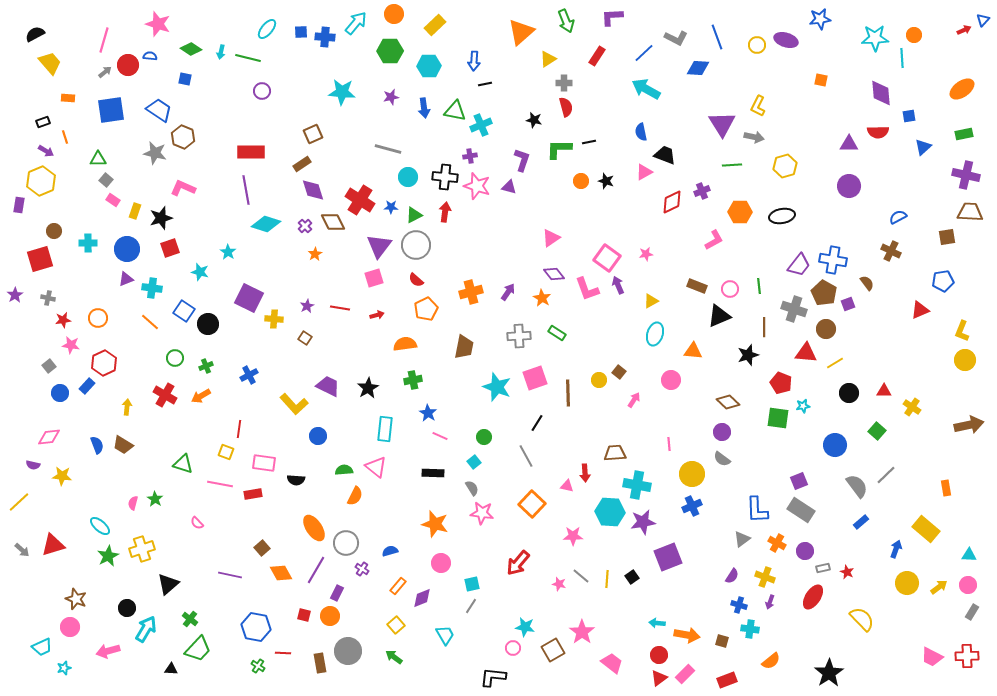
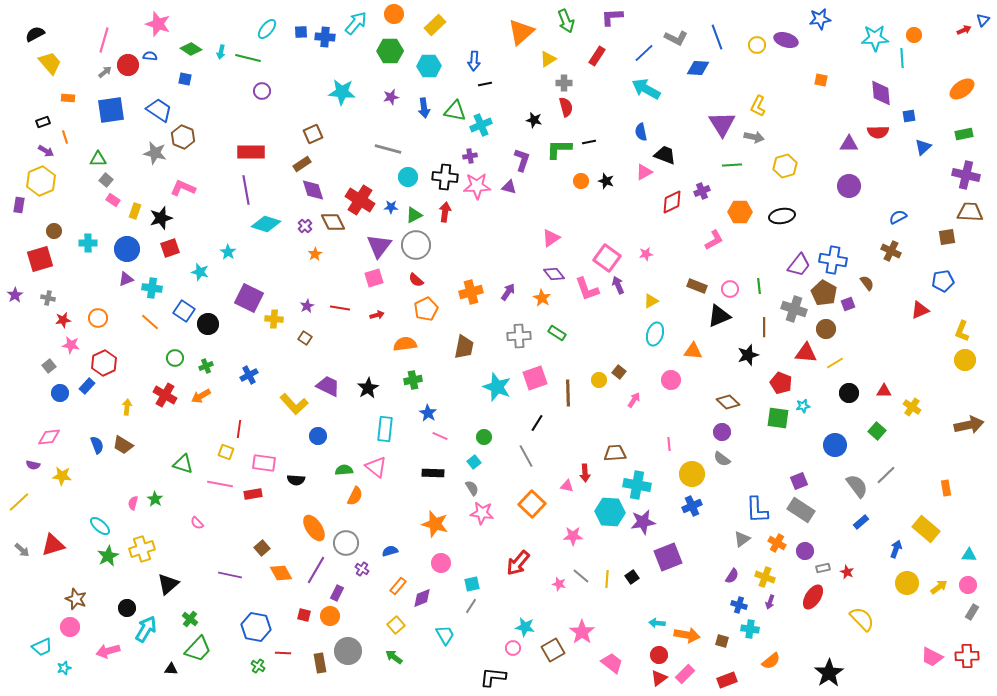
pink star at (477, 186): rotated 20 degrees counterclockwise
